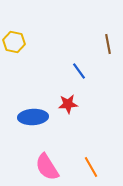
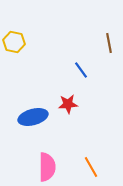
brown line: moved 1 px right, 1 px up
blue line: moved 2 px right, 1 px up
blue ellipse: rotated 12 degrees counterclockwise
pink semicircle: rotated 148 degrees counterclockwise
